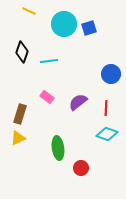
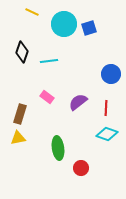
yellow line: moved 3 px right, 1 px down
yellow triangle: rotated 14 degrees clockwise
